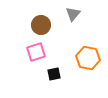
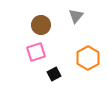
gray triangle: moved 3 px right, 2 px down
orange hexagon: rotated 20 degrees clockwise
black square: rotated 16 degrees counterclockwise
